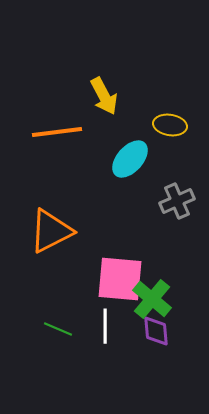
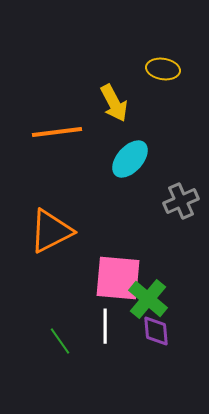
yellow arrow: moved 10 px right, 7 px down
yellow ellipse: moved 7 px left, 56 px up
gray cross: moved 4 px right
pink square: moved 2 px left, 1 px up
green cross: moved 4 px left
green line: moved 2 px right, 12 px down; rotated 32 degrees clockwise
